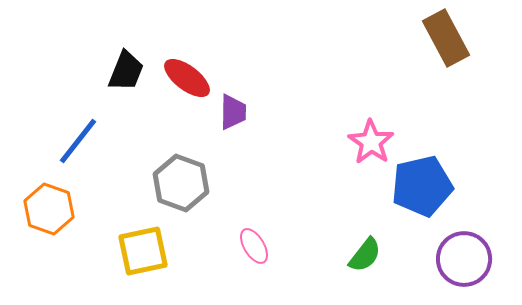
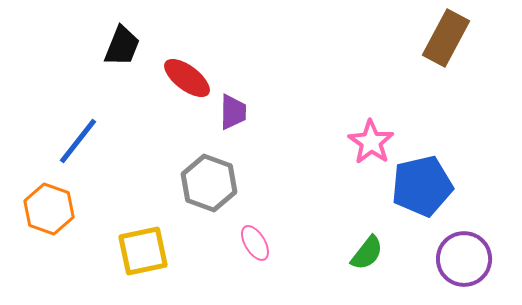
brown rectangle: rotated 56 degrees clockwise
black trapezoid: moved 4 px left, 25 px up
gray hexagon: moved 28 px right
pink ellipse: moved 1 px right, 3 px up
green semicircle: moved 2 px right, 2 px up
